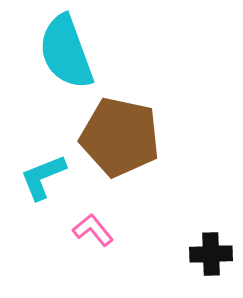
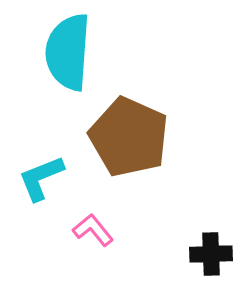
cyan semicircle: moved 2 px right; rotated 24 degrees clockwise
brown pentagon: moved 9 px right; rotated 12 degrees clockwise
cyan L-shape: moved 2 px left, 1 px down
